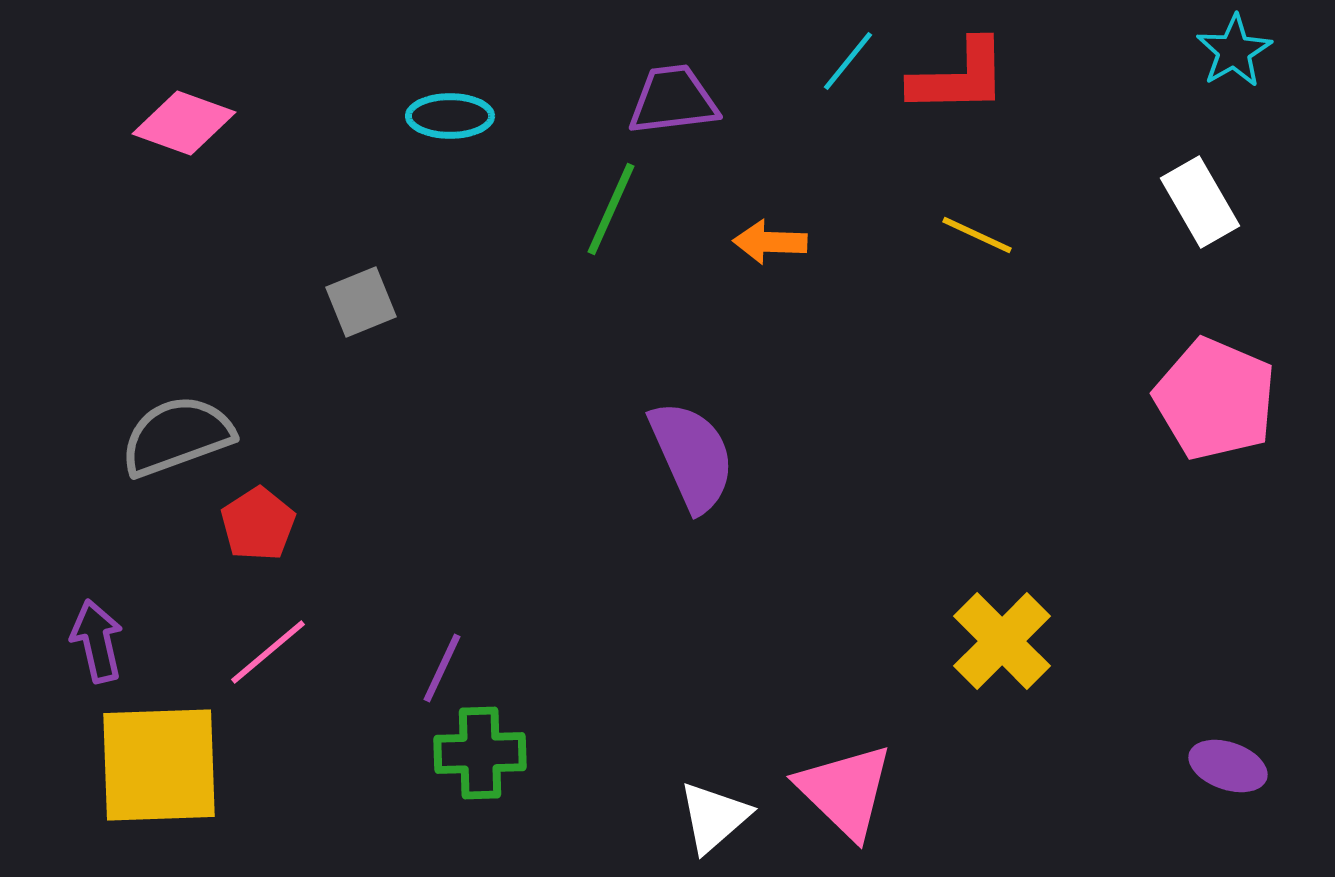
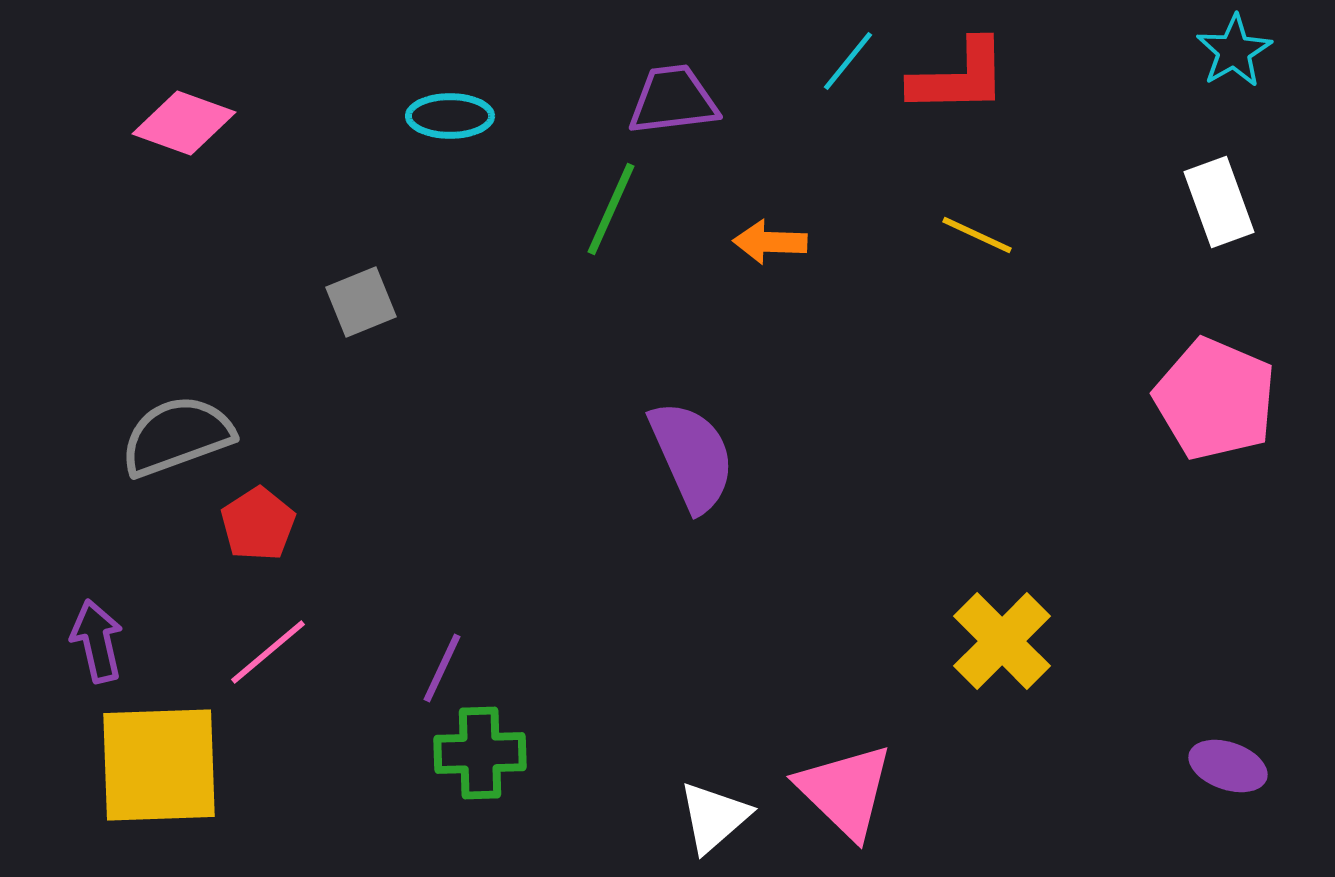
white rectangle: moved 19 px right; rotated 10 degrees clockwise
